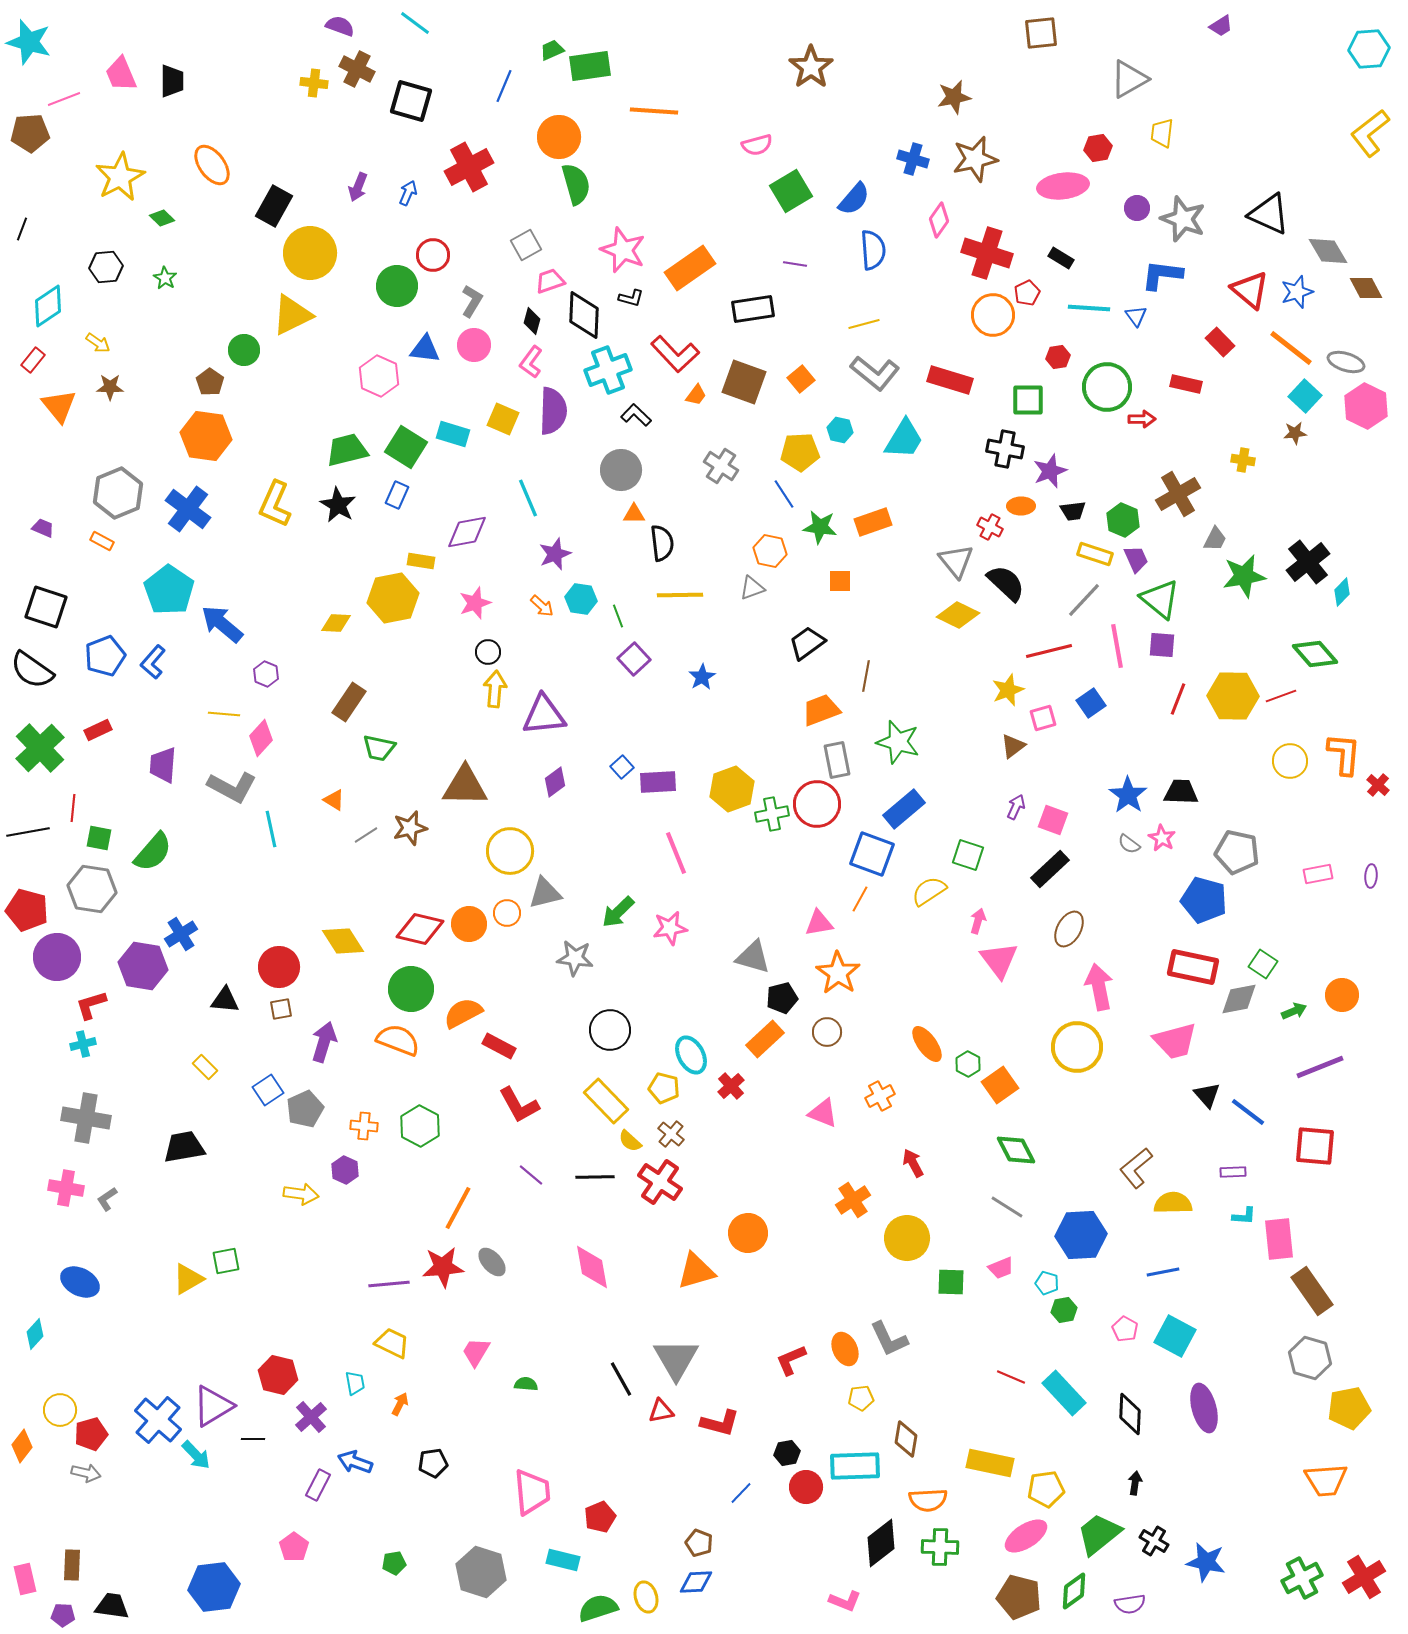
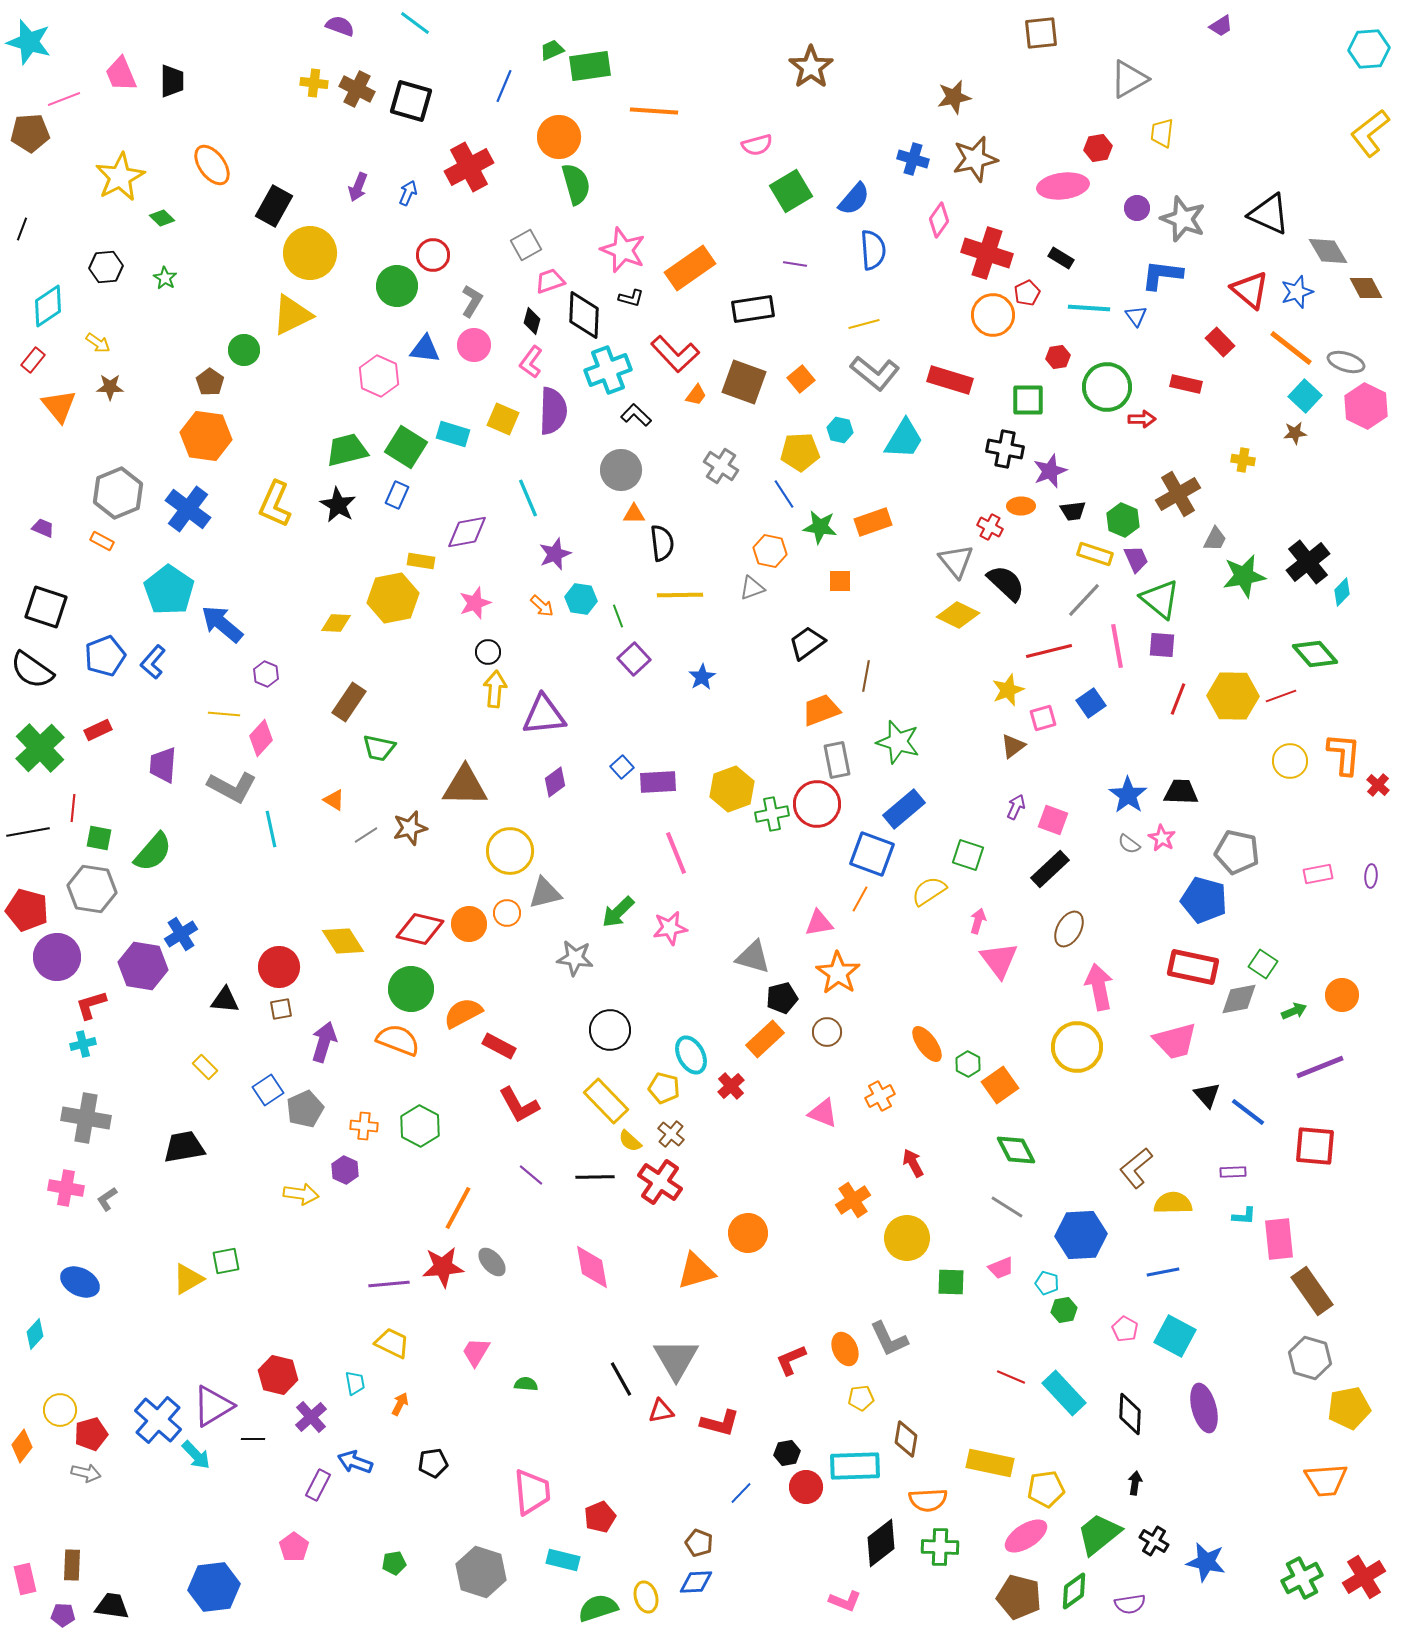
brown cross at (357, 69): moved 20 px down
